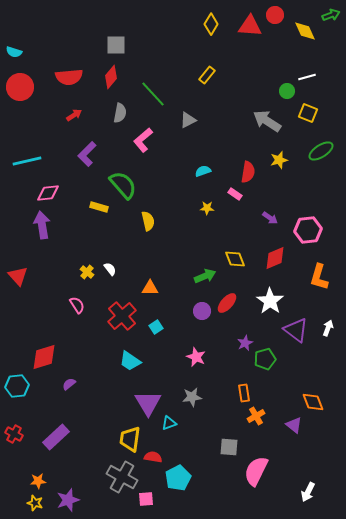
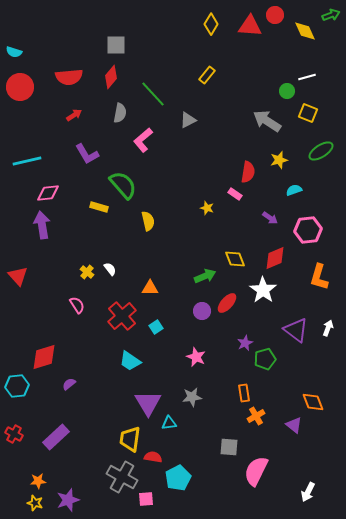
purple L-shape at (87, 154): rotated 75 degrees counterclockwise
cyan semicircle at (203, 171): moved 91 px right, 19 px down
yellow star at (207, 208): rotated 16 degrees clockwise
white star at (270, 301): moved 7 px left, 11 px up
cyan triangle at (169, 423): rotated 14 degrees clockwise
